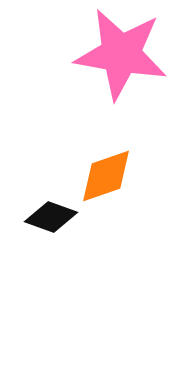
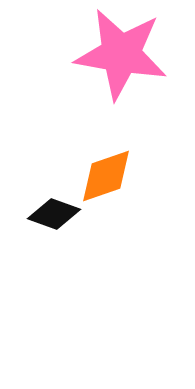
black diamond: moved 3 px right, 3 px up
